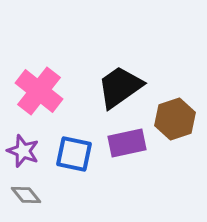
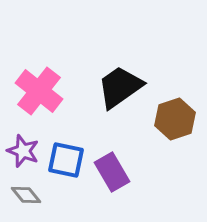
purple rectangle: moved 15 px left, 29 px down; rotated 72 degrees clockwise
blue square: moved 8 px left, 6 px down
